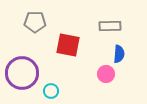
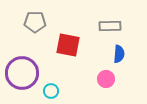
pink circle: moved 5 px down
